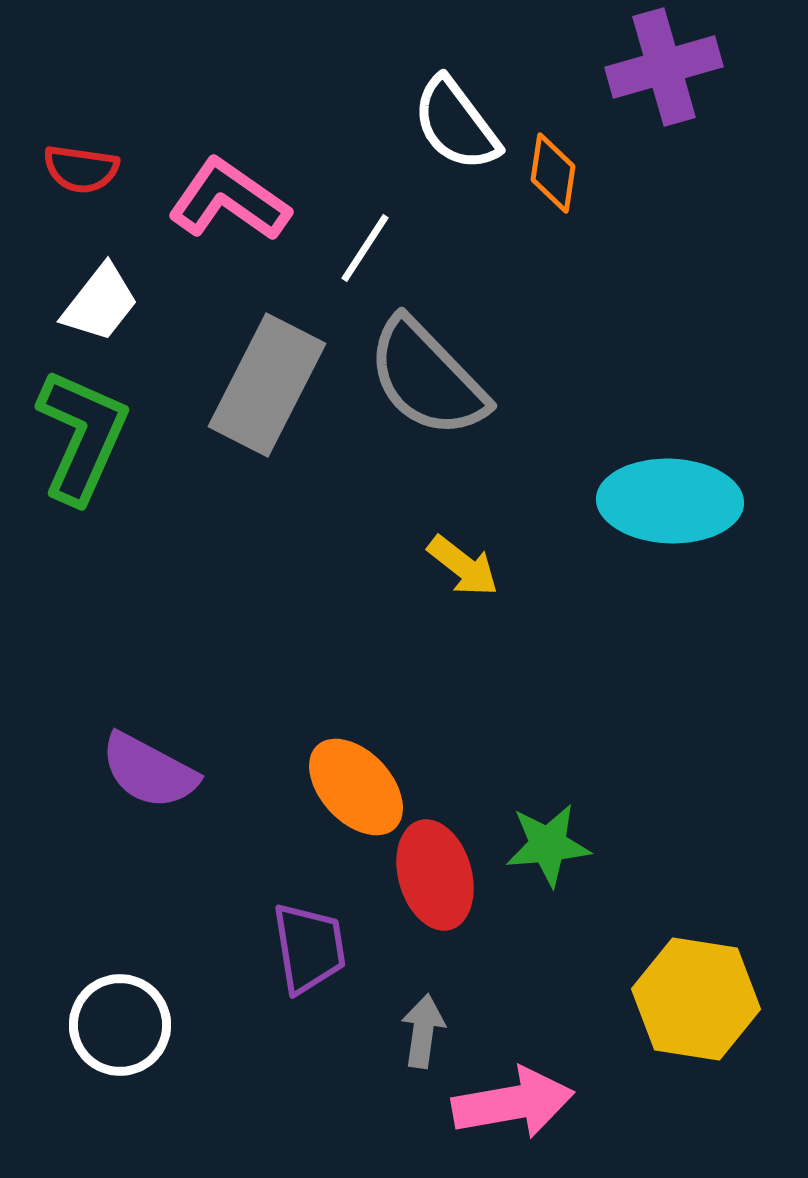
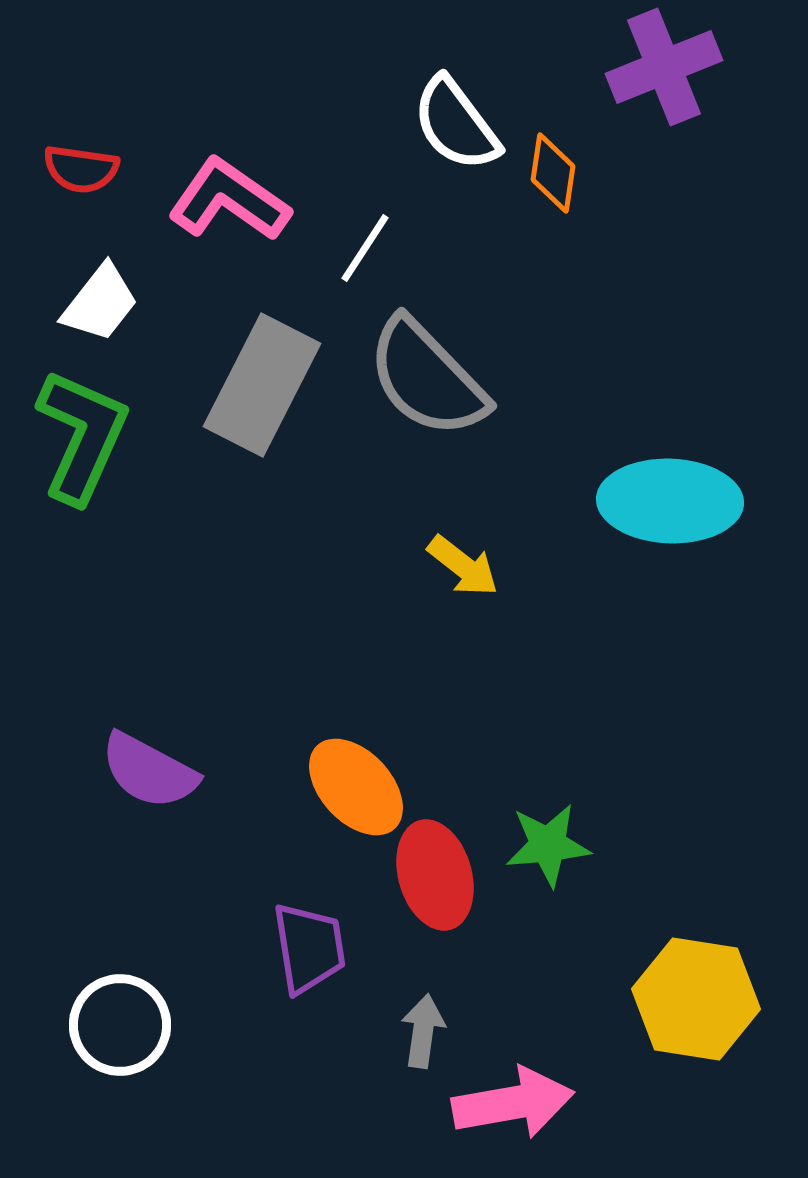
purple cross: rotated 6 degrees counterclockwise
gray rectangle: moved 5 px left
